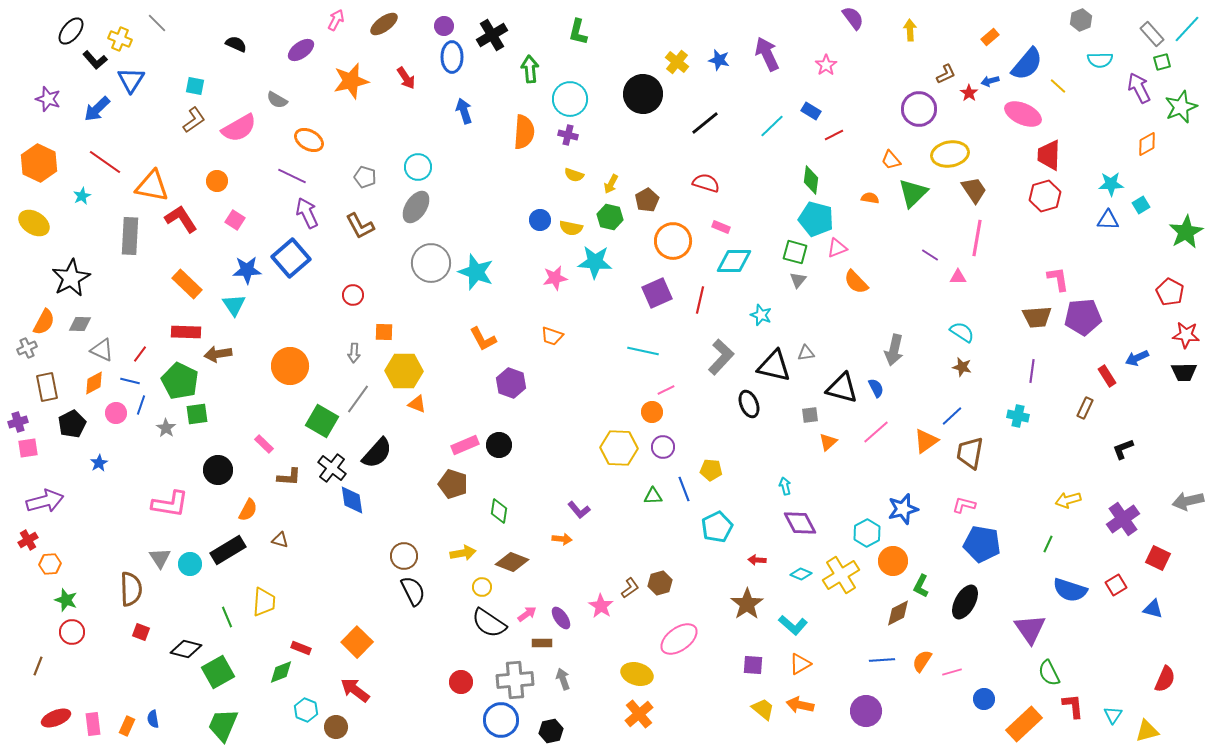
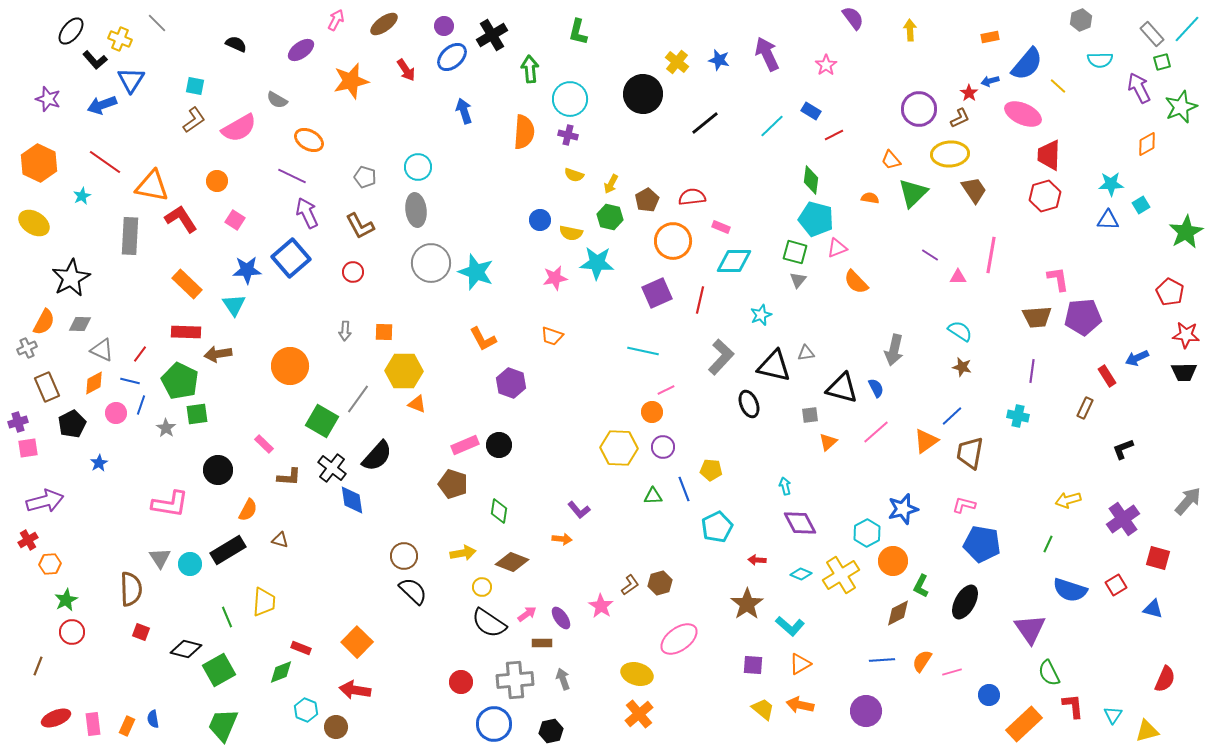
orange rectangle at (990, 37): rotated 30 degrees clockwise
blue ellipse at (452, 57): rotated 48 degrees clockwise
brown L-shape at (946, 74): moved 14 px right, 44 px down
red arrow at (406, 78): moved 8 px up
blue arrow at (97, 109): moved 5 px right, 4 px up; rotated 24 degrees clockwise
yellow ellipse at (950, 154): rotated 6 degrees clockwise
red semicircle at (706, 183): moved 14 px left, 14 px down; rotated 24 degrees counterclockwise
gray ellipse at (416, 207): moved 3 px down; rotated 40 degrees counterclockwise
yellow semicircle at (571, 228): moved 5 px down
pink line at (977, 238): moved 14 px right, 17 px down
cyan star at (595, 262): moved 2 px right, 1 px down
red circle at (353, 295): moved 23 px up
cyan star at (761, 315): rotated 30 degrees clockwise
cyan semicircle at (962, 332): moved 2 px left, 1 px up
gray arrow at (354, 353): moved 9 px left, 22 px up
brown rectangle at (47, 387): rotated 12 degrees counterclockwise
black semicircle at (377, 453): moved 3 px down
gray arrow at (1188, 501): rotated 144 degrees clockwise
red square at (1158, 558): rotated 10 degrees counterclockwise
brown L-shape at (630, 588): moved 3 px up
black semicircle at (413, 591): rotated 20 degrees counterclockwise
green star at (66, 600): rotated 25 degrees clockwise
cyan L-shape at (793, 625): moved 3 px left, 1 px down
green square at (218, 672): moved 1 px right, 2 px up
red arrow at (355, 690): rotated 28 degrees counterclockwise
blue circle at (984, 699): moved 5 px right, 4 px up
blue circle at (501, 720): moved 7 px left, 4 px down
